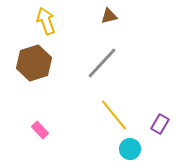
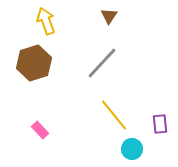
brown triangle: rotated 42 degrees counterclockwise
purple rectangle: rotated 36 degrees counterclockwise
cyan circle: moved 2 px right
